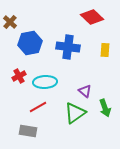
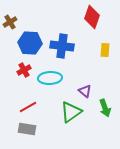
red diamond: rotated 65 degrees clockwise
brown cross: rotated 16 degrees clockwise
blue hexagon: rotated 15 degrees clockwise
blue cross: moved 6 px left, 1 px up
red cross: moved 5 px right, 6 px up
cyan ellipse: moved 5 px right, 4 px up
red line: moved 10 px left
green triangle: moved 4 px left, 1 px up
gray rectangle: moved 1 px left, 2 px up
